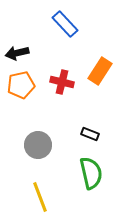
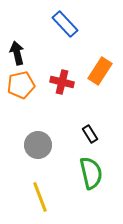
black arrow: rotated 90 degrees clockwise
black rectangle: rotated 36 degrees clockwise
